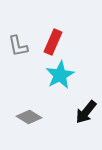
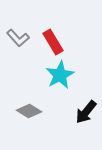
red rectangle: rotated 55 degrees counterclockwise
gray L-shape: moved 8 px up; rotated 30 degrees counterclockwise
gray diamond: moved 6 px up
